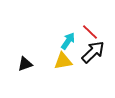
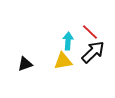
cyan arrow: rotated 30 degrees counterclockwise
